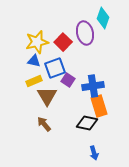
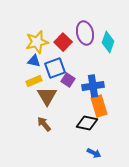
cyan diamond: moved 5 px right, 24 px down
blue arrow: rotated 48 degrees counterclockwise
